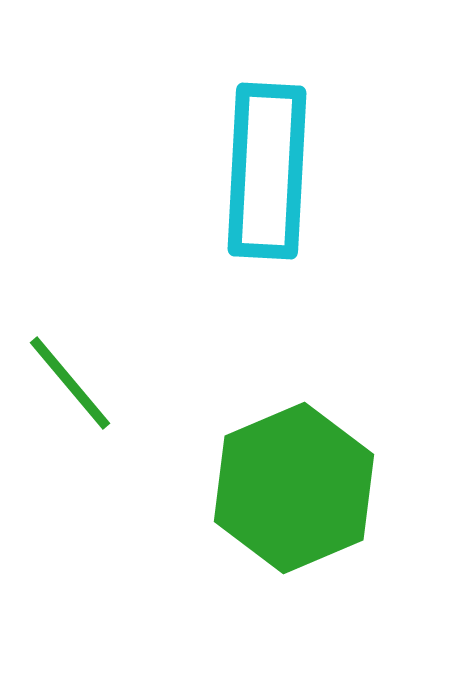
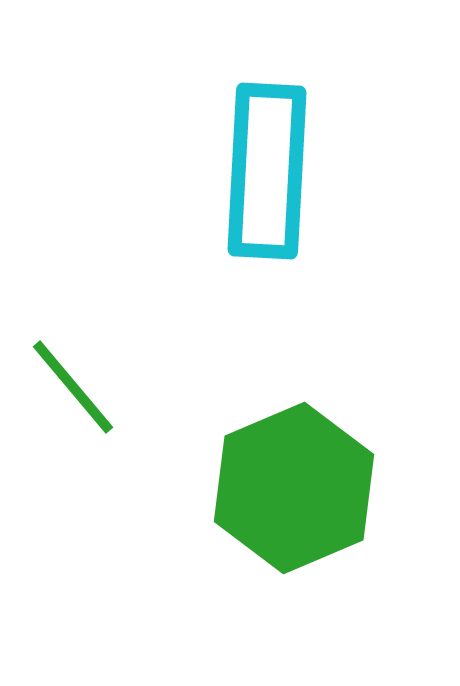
green line: moved 3 px right, 4 px down
